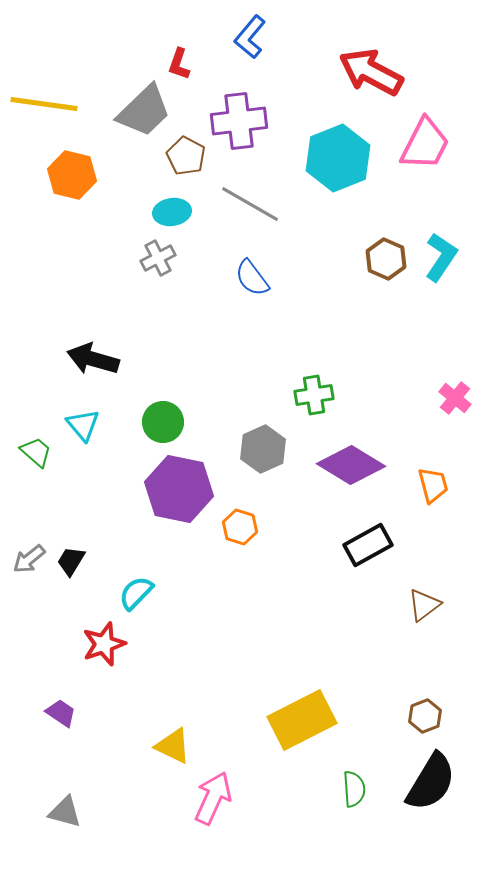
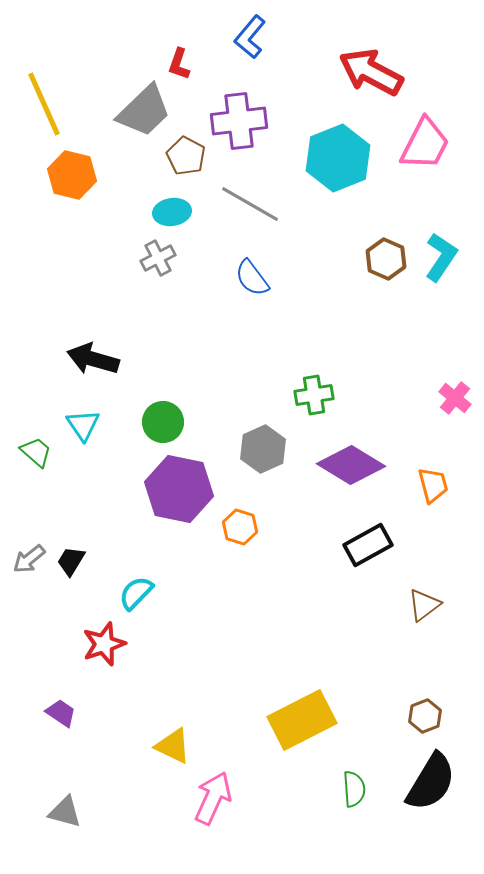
yellow line at (44, 104): rotated 58 degrees clockwise
cyan triangle at (83, 425): rotated 6 degrees clockwise
